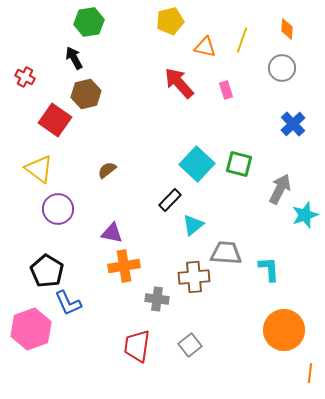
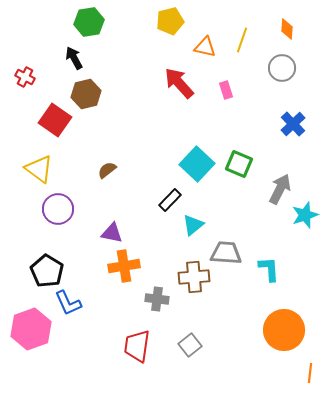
green square: rotated 8 degrees clockwise
